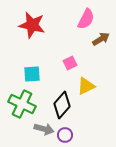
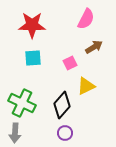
red star: rotated 12 degrees counterclockwise
brown arrow: moved 7 px left, 8 px down
cyan square: moved 1 px right, 16 px up
green cross: moved 1 px up
gray arrow: moved 29 px left, 4 px down; rotated 78 degrees clockwise
purple circle: moved 2 px up
